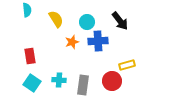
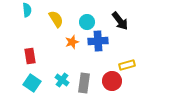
cyan cross: moved 3 px right; rotated 32 degrees clockwise
gray rectangle: moved 1 px right, 2 px up
